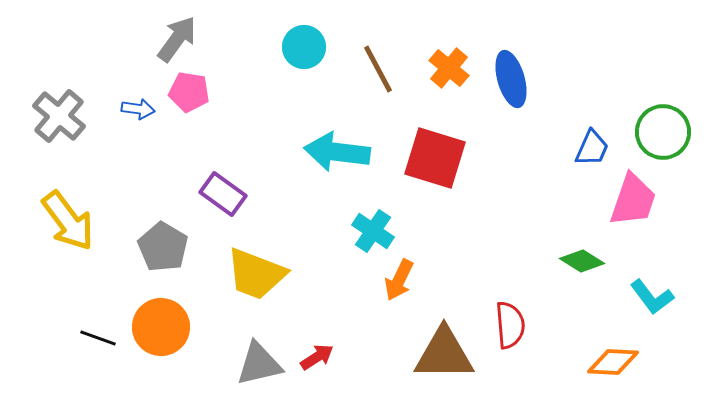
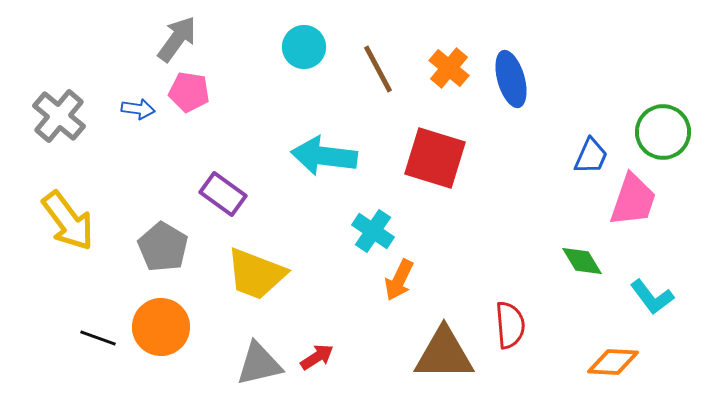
blue trapezoid: moved 1 px left, 8 px down
cyan arrow: moved 13 px left, 4 px down
green diamond: rotated 27 degrees clockwise
